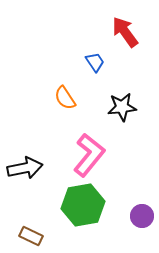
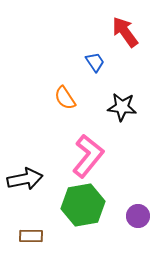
black star: rotated 12 degrees clockwise
pink L-shape: moved 1 px left, 1 px down
black arrow: moved 11 px down
purple circle: moved 4 px left
brown rectangle: rotated 25 degrees counterclockwise
